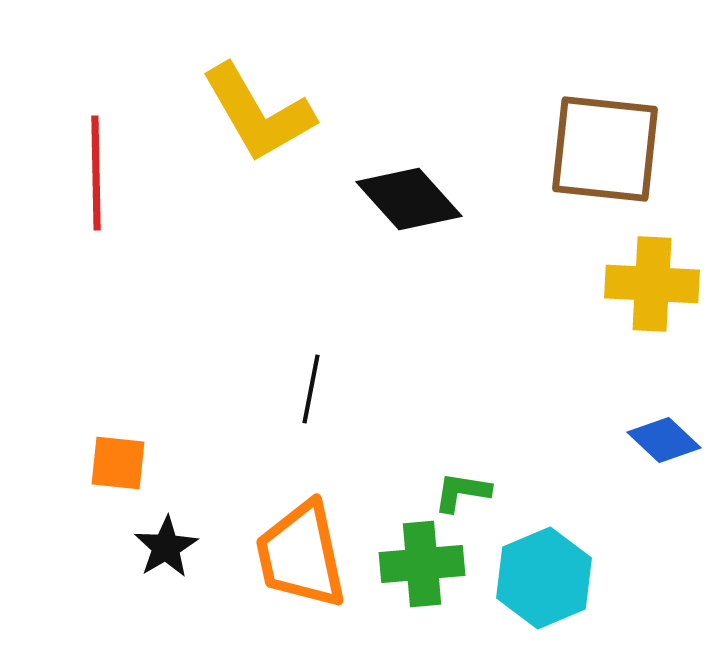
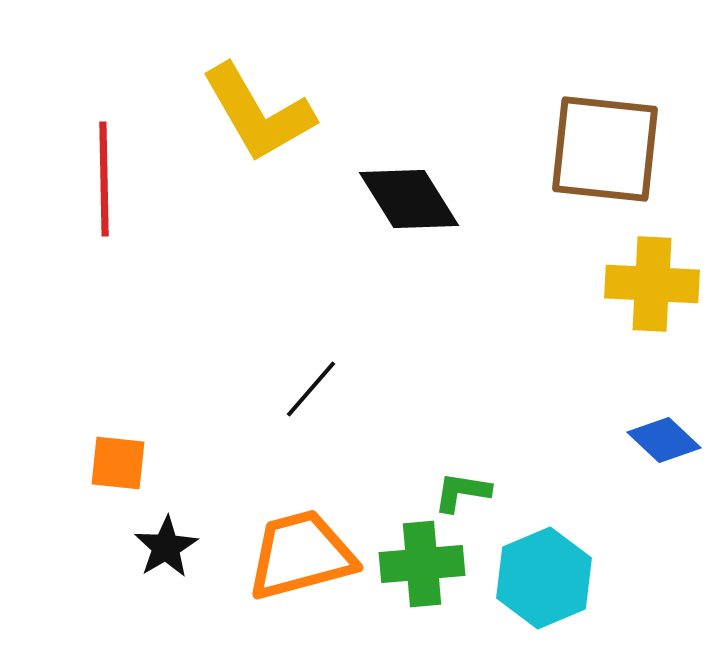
red line: moved 8 px right, 6 px down
black diamond: rotated 10 degrees clockwise
black line: rotated 30 degrees clockwise
orange trapezoid: rotated 87 degrees clockwise
